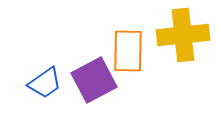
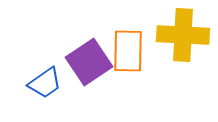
yellow cross: rotated 9 degrees clockwise
purple square: moved 5 px left, 18 px up; rotated 6 degrees counterclockwise
